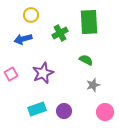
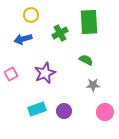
purple star: moved 2 px right
gray star: rotated 16 degrees clockwise
